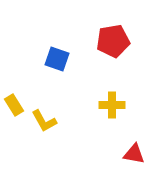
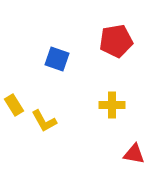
red pentagon: moved 3 px right
